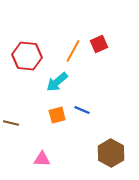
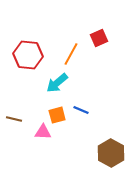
red square: moved 6 px up
orange line: moved 2 px left, 3 px down
red hexagon: moved 1 px right, 1 px up
cyan arrow: moved 1 px down
blue line: moved 1 px left
brown line: moved 3 px right, 4 px up
pink triangle: moved 1 px right, 27 px up
